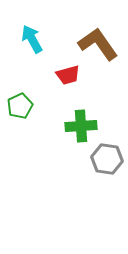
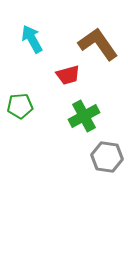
green pentagon: rotated 20 degrees clockwise
green cross: moved 3 px right, 10 px up; rotated 24 degrees counterclockwise
gray hexagon: moved 2 px up
